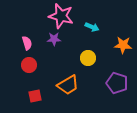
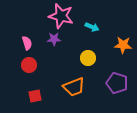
orange trapezoid: moved 6 px right, 2 px down; rotated 10 degrees clockwise
